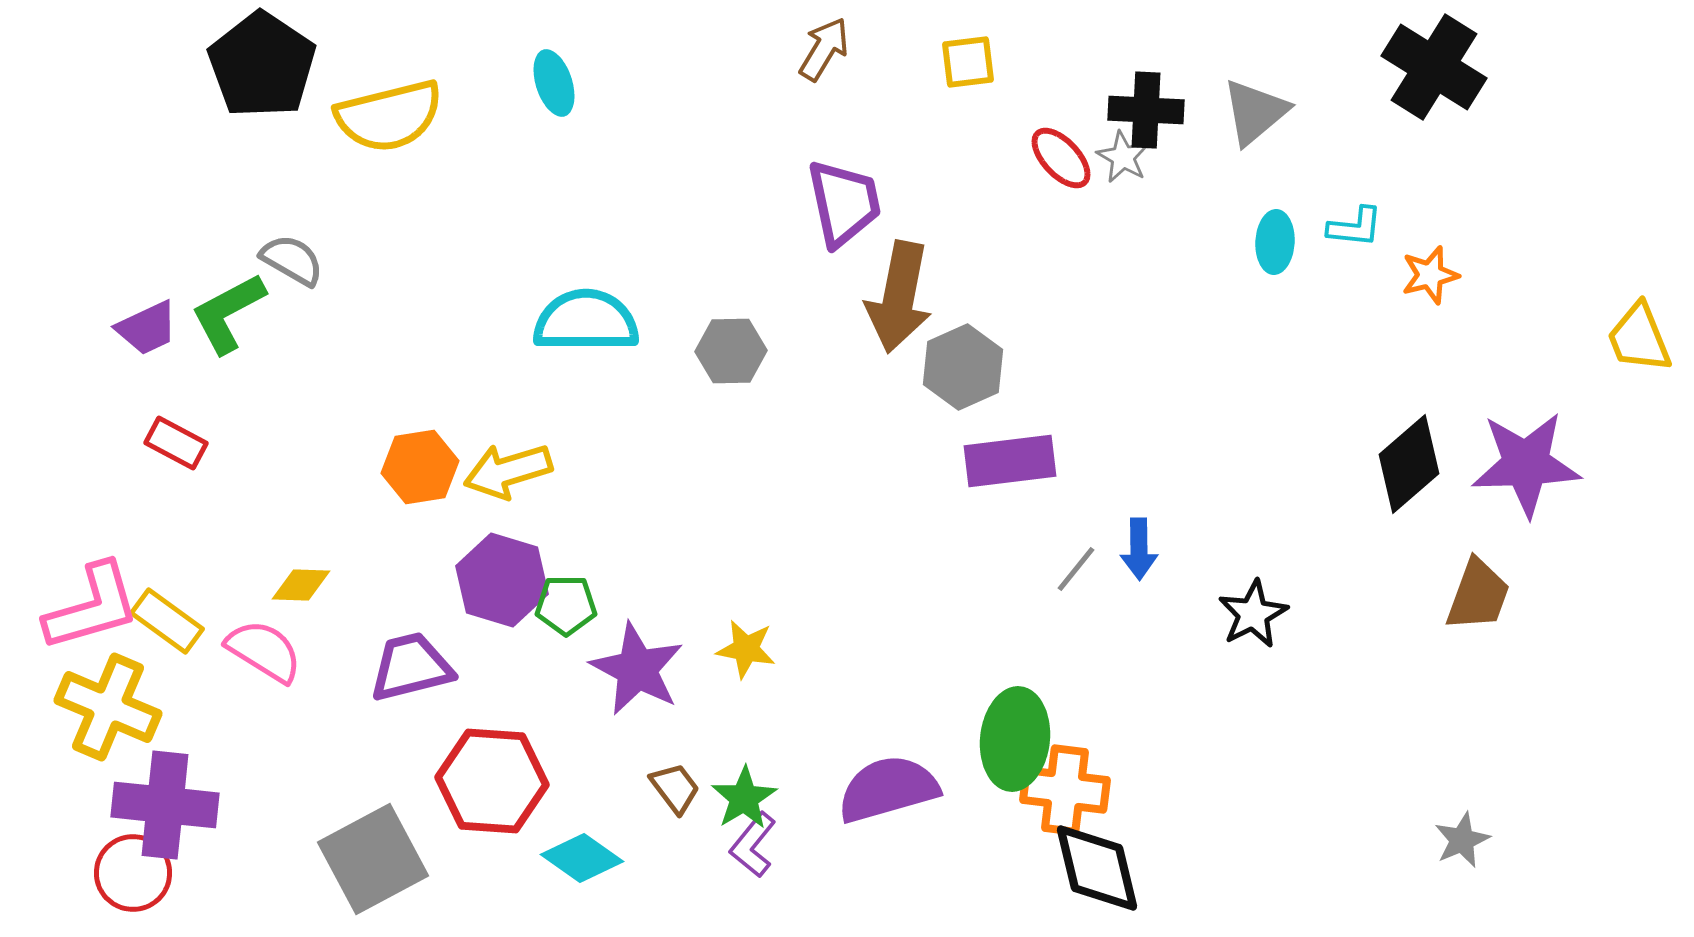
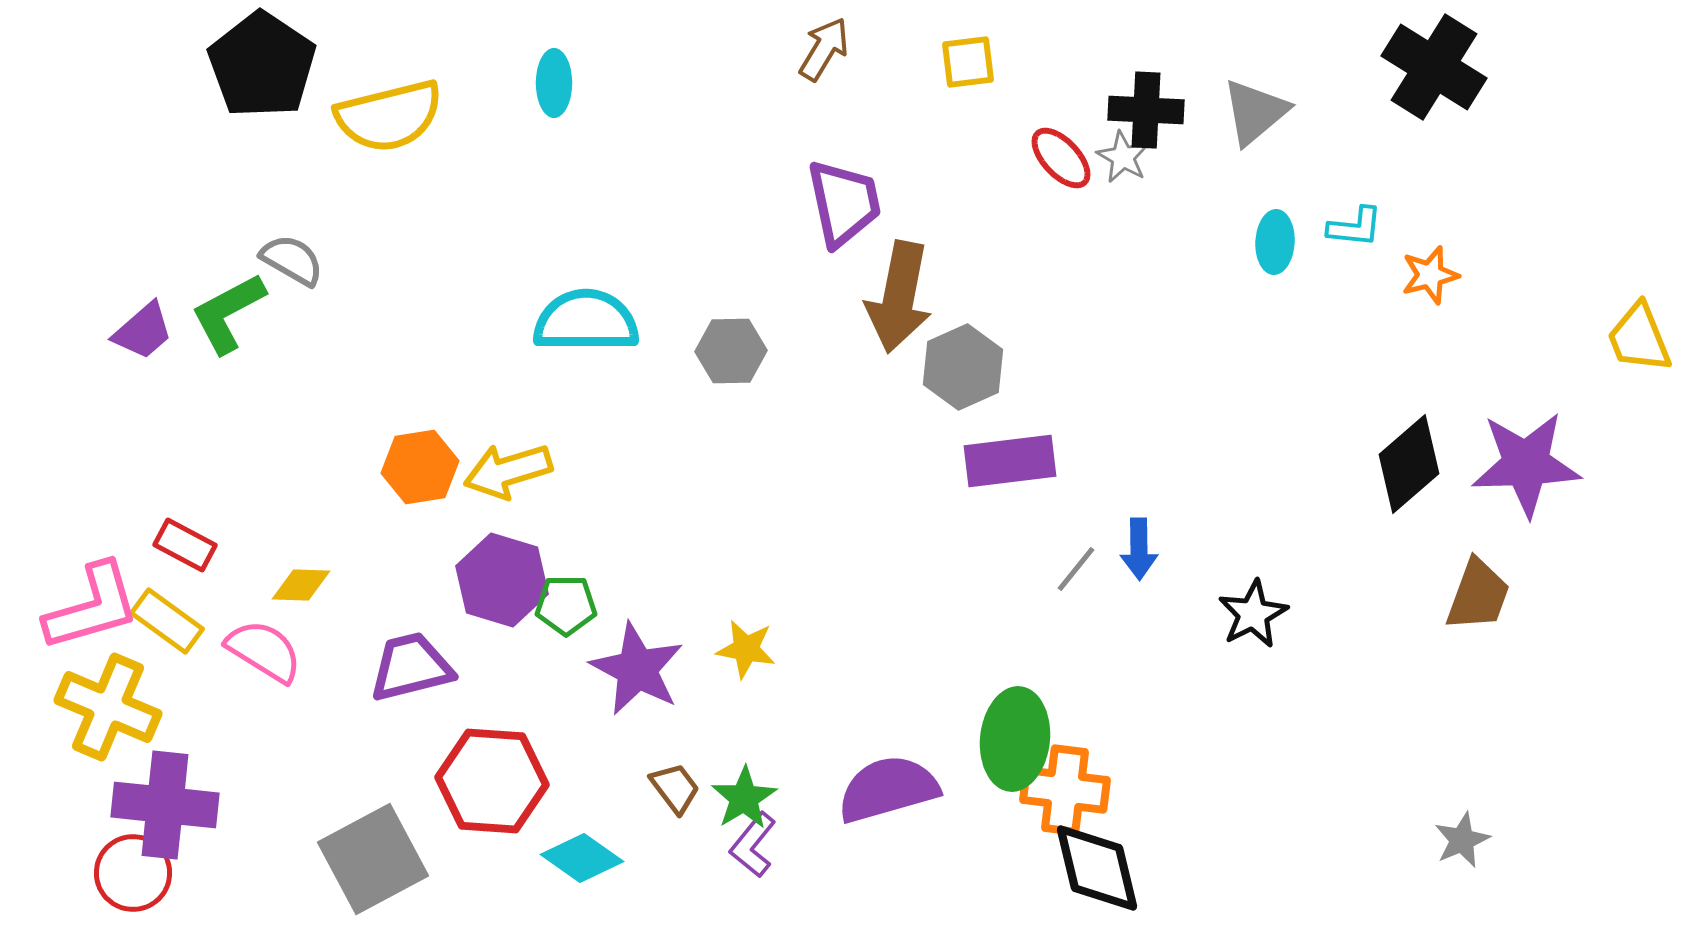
cyan ellipse at (554, 83): rotated 18 degrees clockwise
purple trapezoid at (147, 328): moved 4 px left, 3 px down; rotated 16 degrees counterclockwise
red rectangle at (176, 443): moved 9 px right, 102 px down
